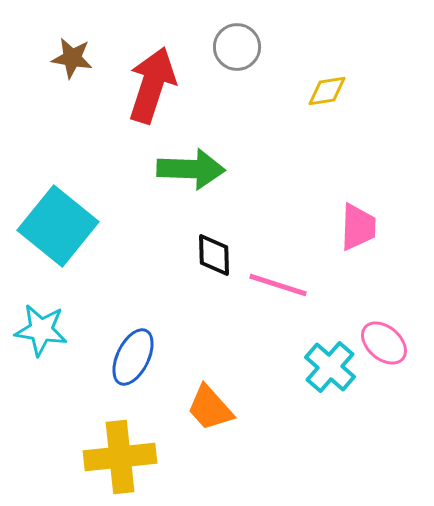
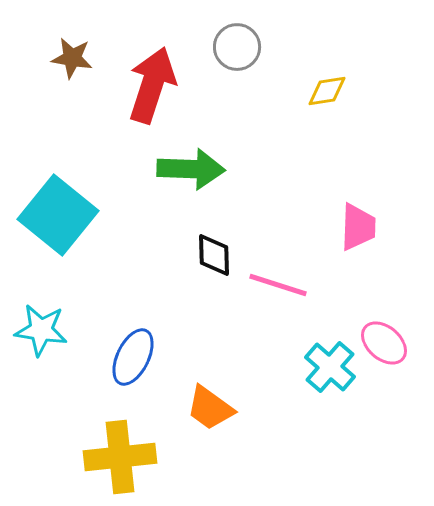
cyan square: moved 11 px up
orange trapezoid: rotated 12 degrees counterclockwise
